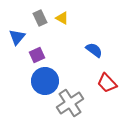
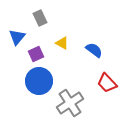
yellow triangle: moved 25 px down
purple square: moved 1 px left, 1 px up
blue circle: moved 6 px left
